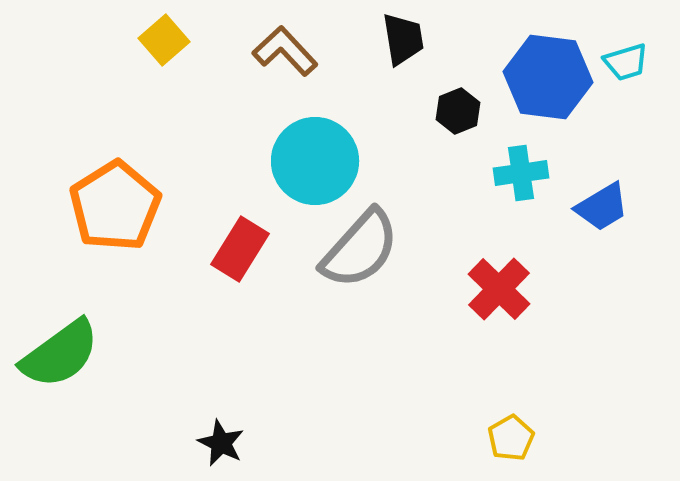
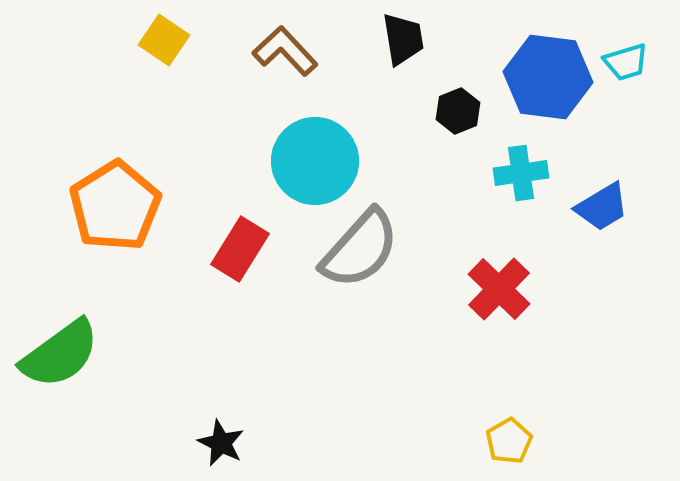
yellow square: rotated 15 degrees counterclockwise
yellow pentagon: moved 2 px left, 3 px down
